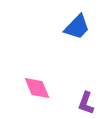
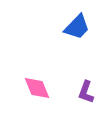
purple L-shape: moved 11 px up
